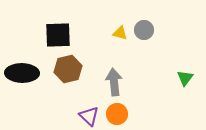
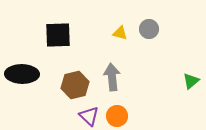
gray circle: moved 5 px right, 1 px up
brown hexagon: moved 7 px right, 16 px down
black ellipse: moved 1 px down
green triangle: moved 6 px right, 3 px down; rotated 12 degrees clockwise
gray arrow: moved 2 px left, 5 px up
orange circle: moved 2 px down
